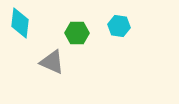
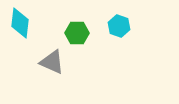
cyan hexagon: rotated 10 degrees clockwise
